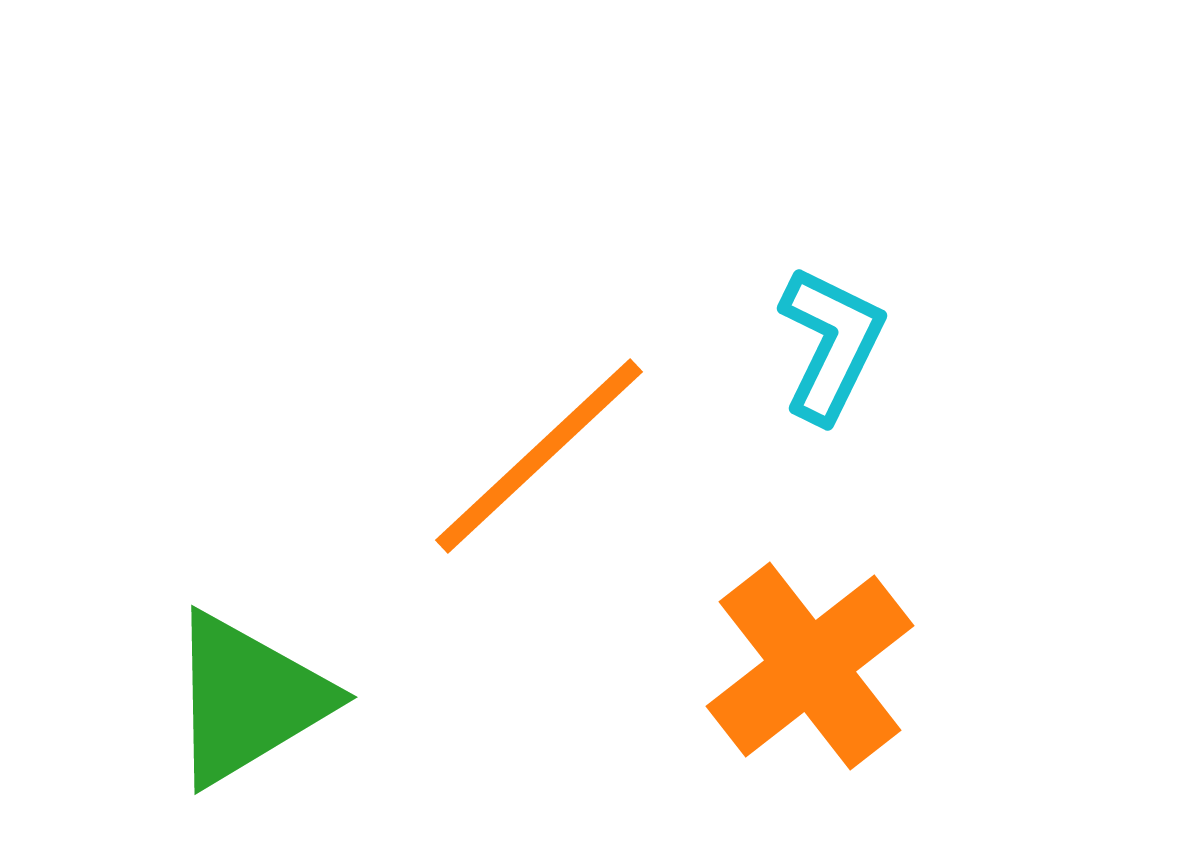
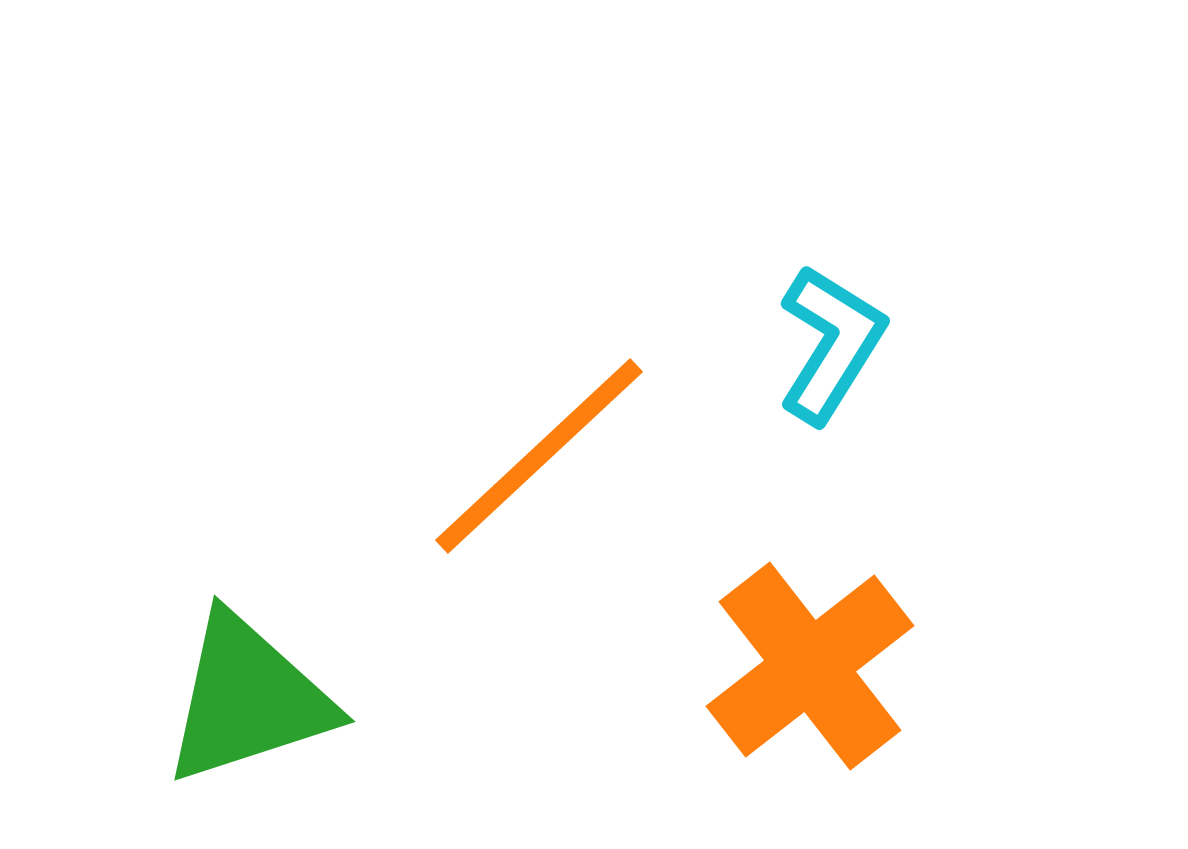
cyan L-shape: rotated 6 degrees clockwise
green triangle: rotated 13 degrees clockwise
